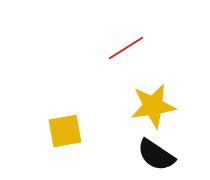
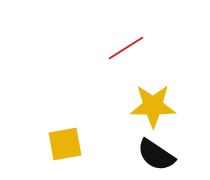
yellow star: rotated 9 degrees clockwise
yellow square: moved 13 px down
